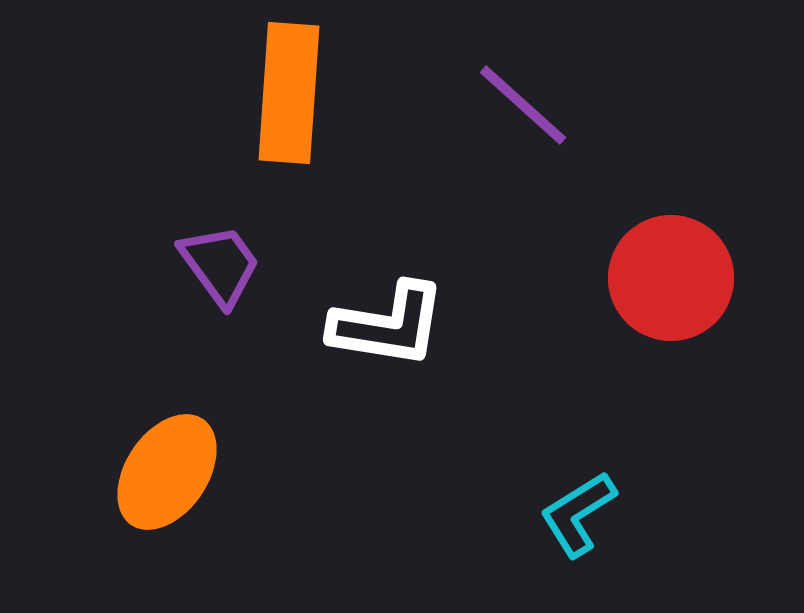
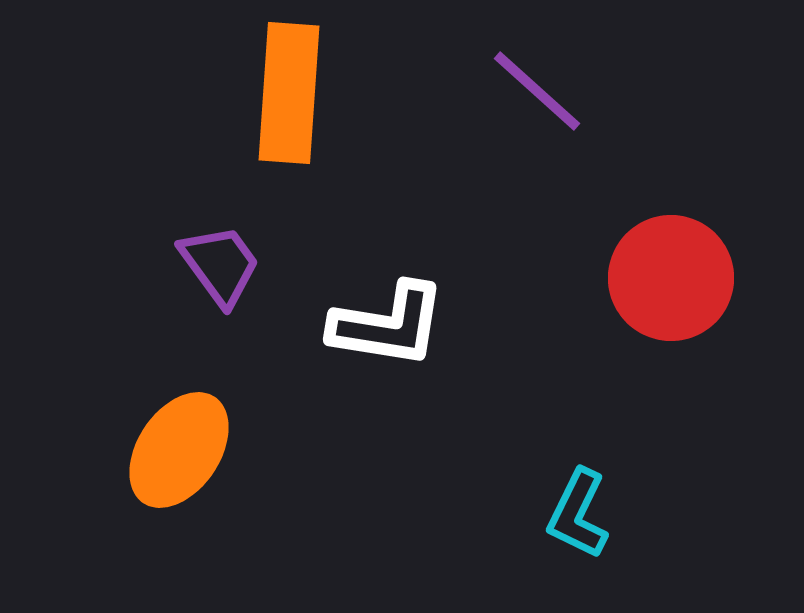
purple line: moved 14 px right, 14 px up
orange ellipse: moved 12 px right, 22 px up
cyan L-shape: rotated 32 degrees counterclockwise
